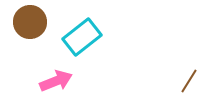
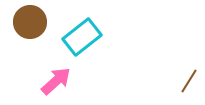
pink arrow: rotated 20 degrees counterclockwise
